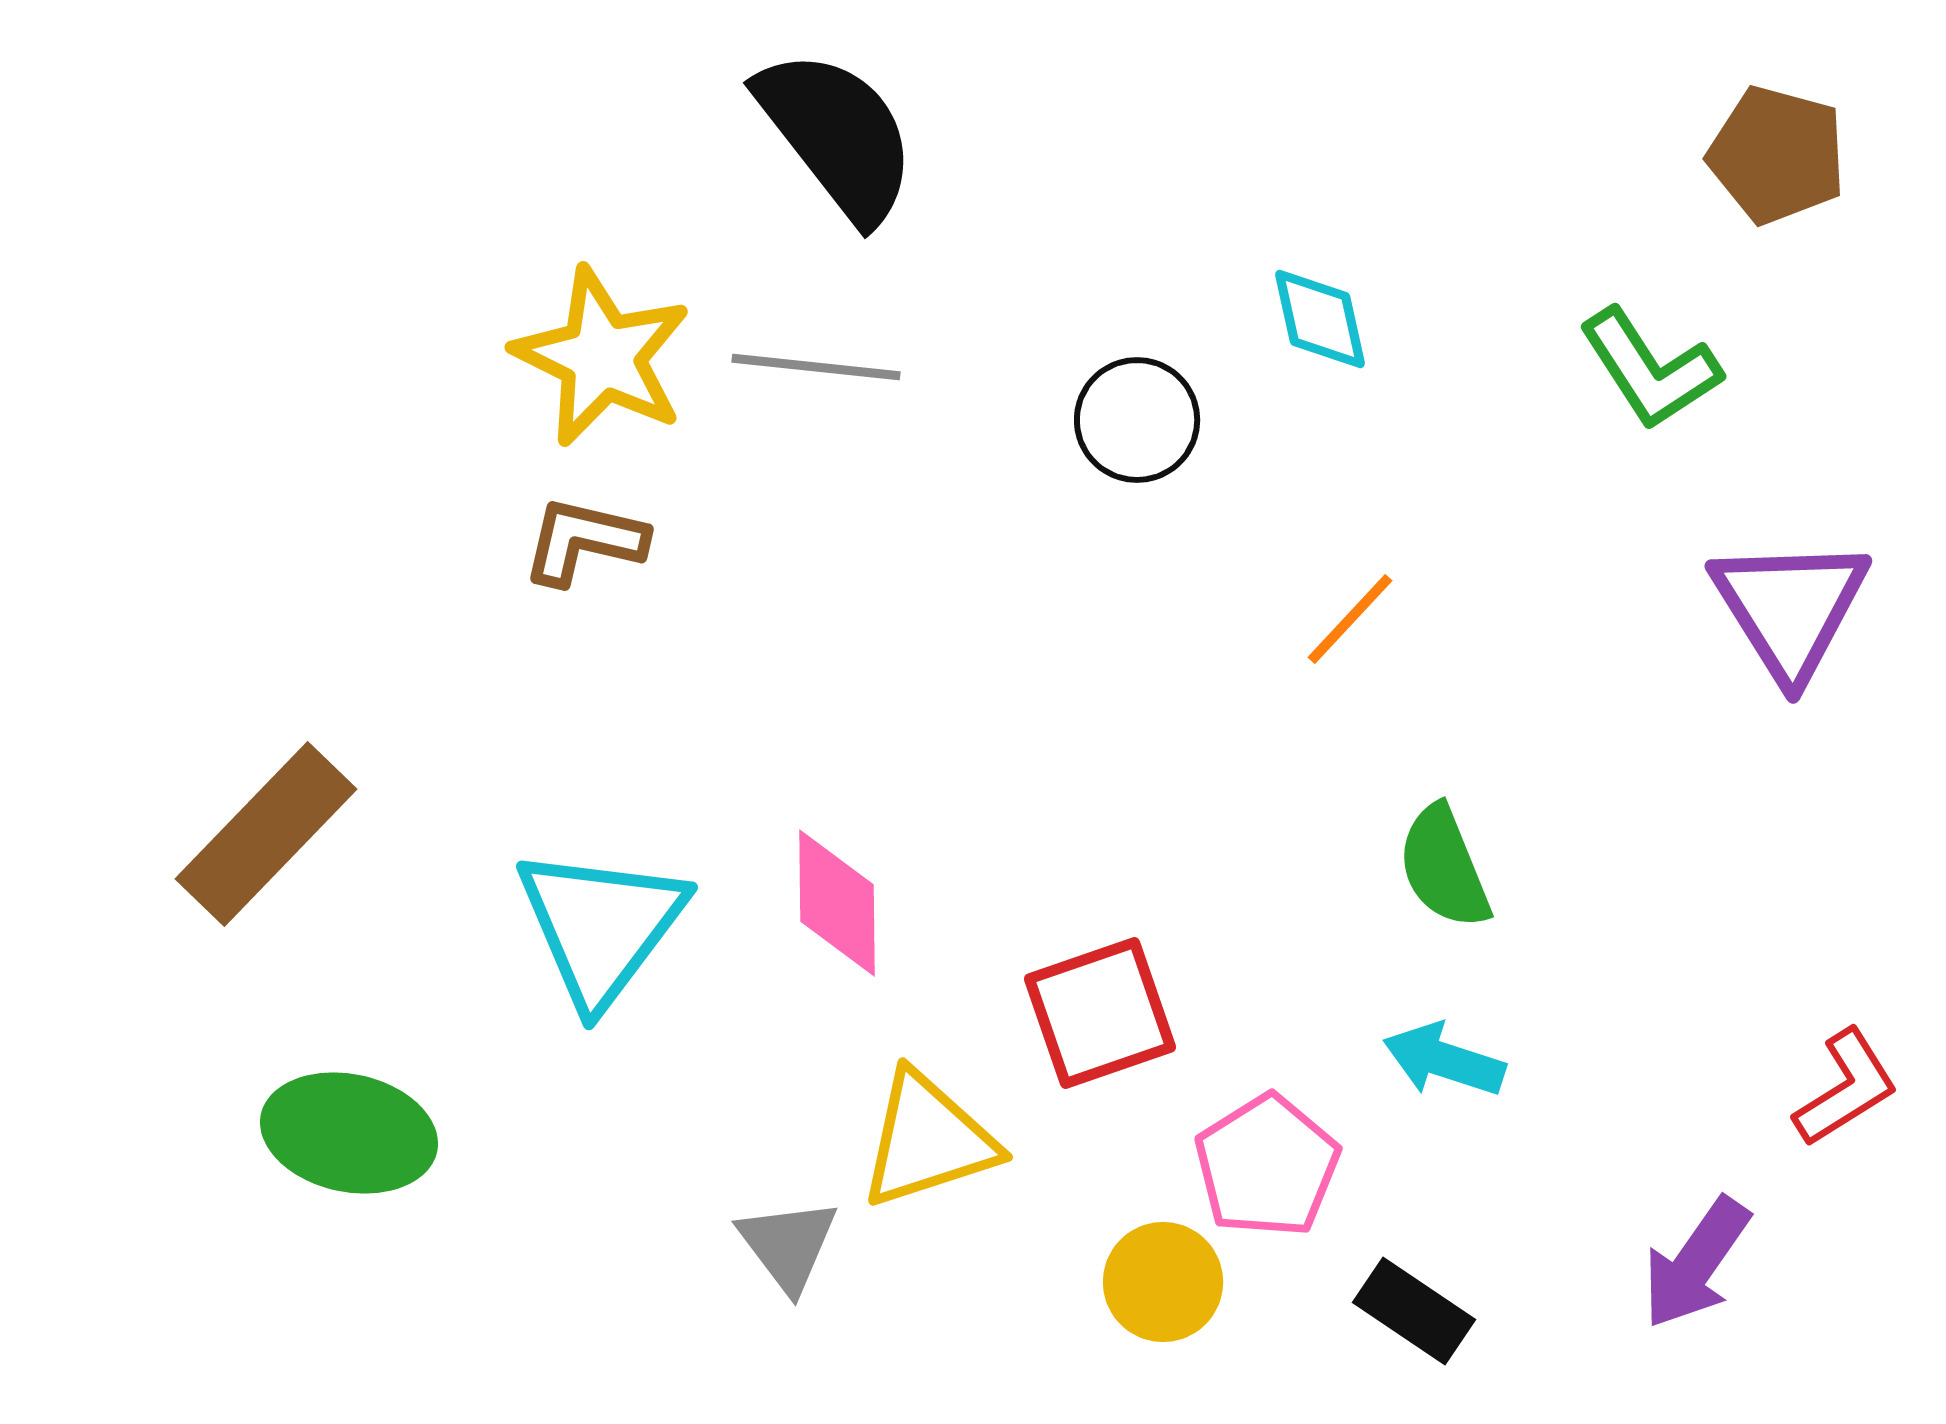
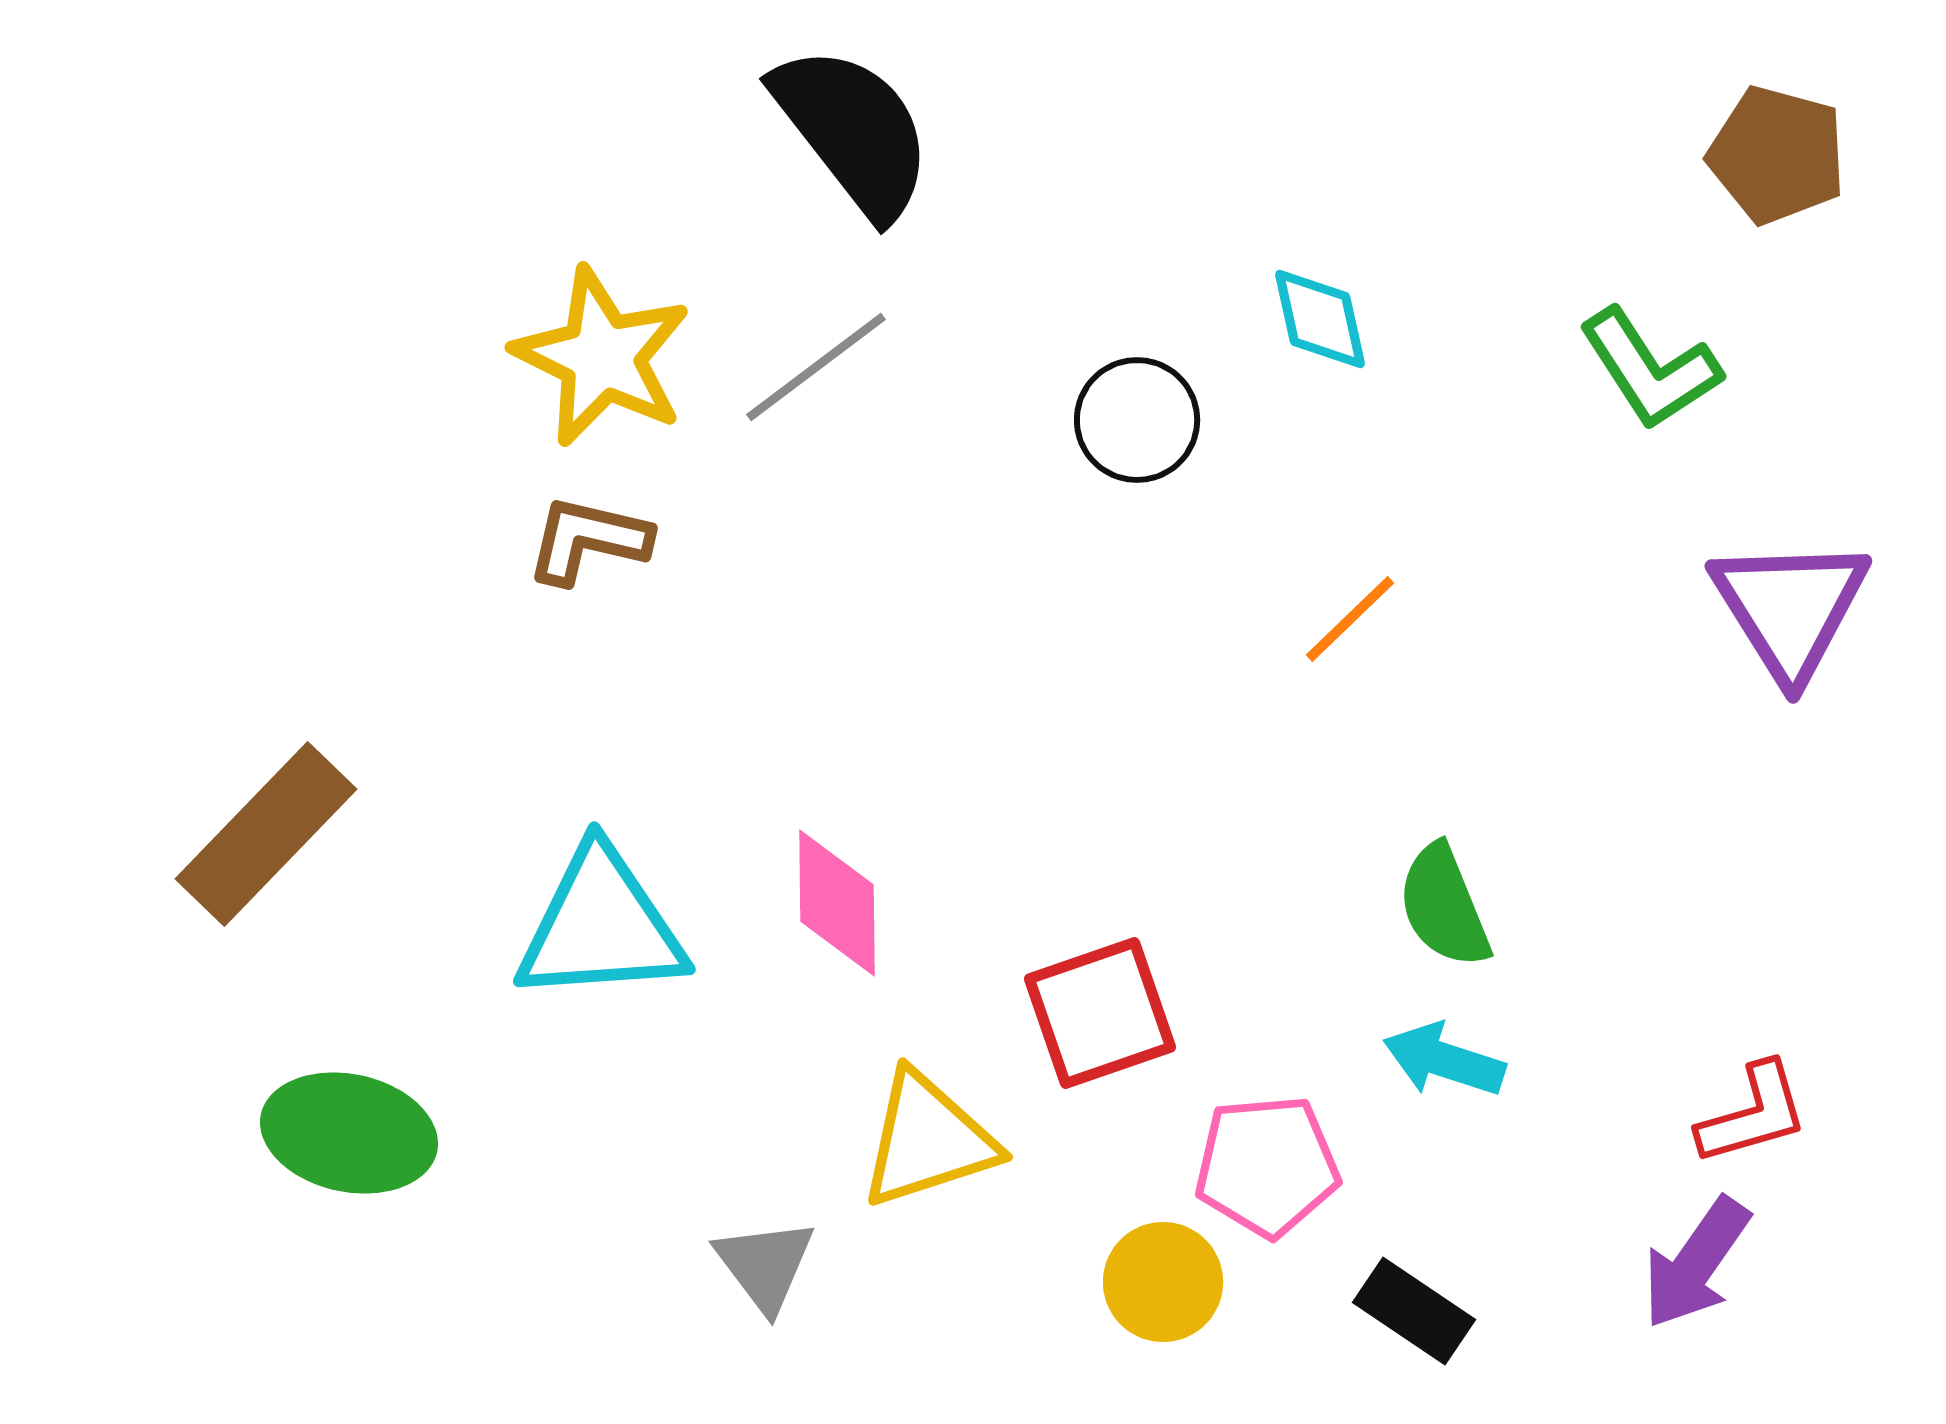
black semicircle: moved 16 px right, 4 px up
gray line: rotated 43 degrees counterclockwise
brown L-shape: moved 4 px right, 1 px up
orange line: rotated 3 degrees clockwise
green semicircle: moved 39 px down
cyan triangle: rotated 49 degrees clockwise
red L-shape: moved 93 px left, 26 px down; rotated 16 degrees clockwise
pink pentagon: rotated 27 degrees clockwise
gray triangle: moved 23 px left, 20 px down
